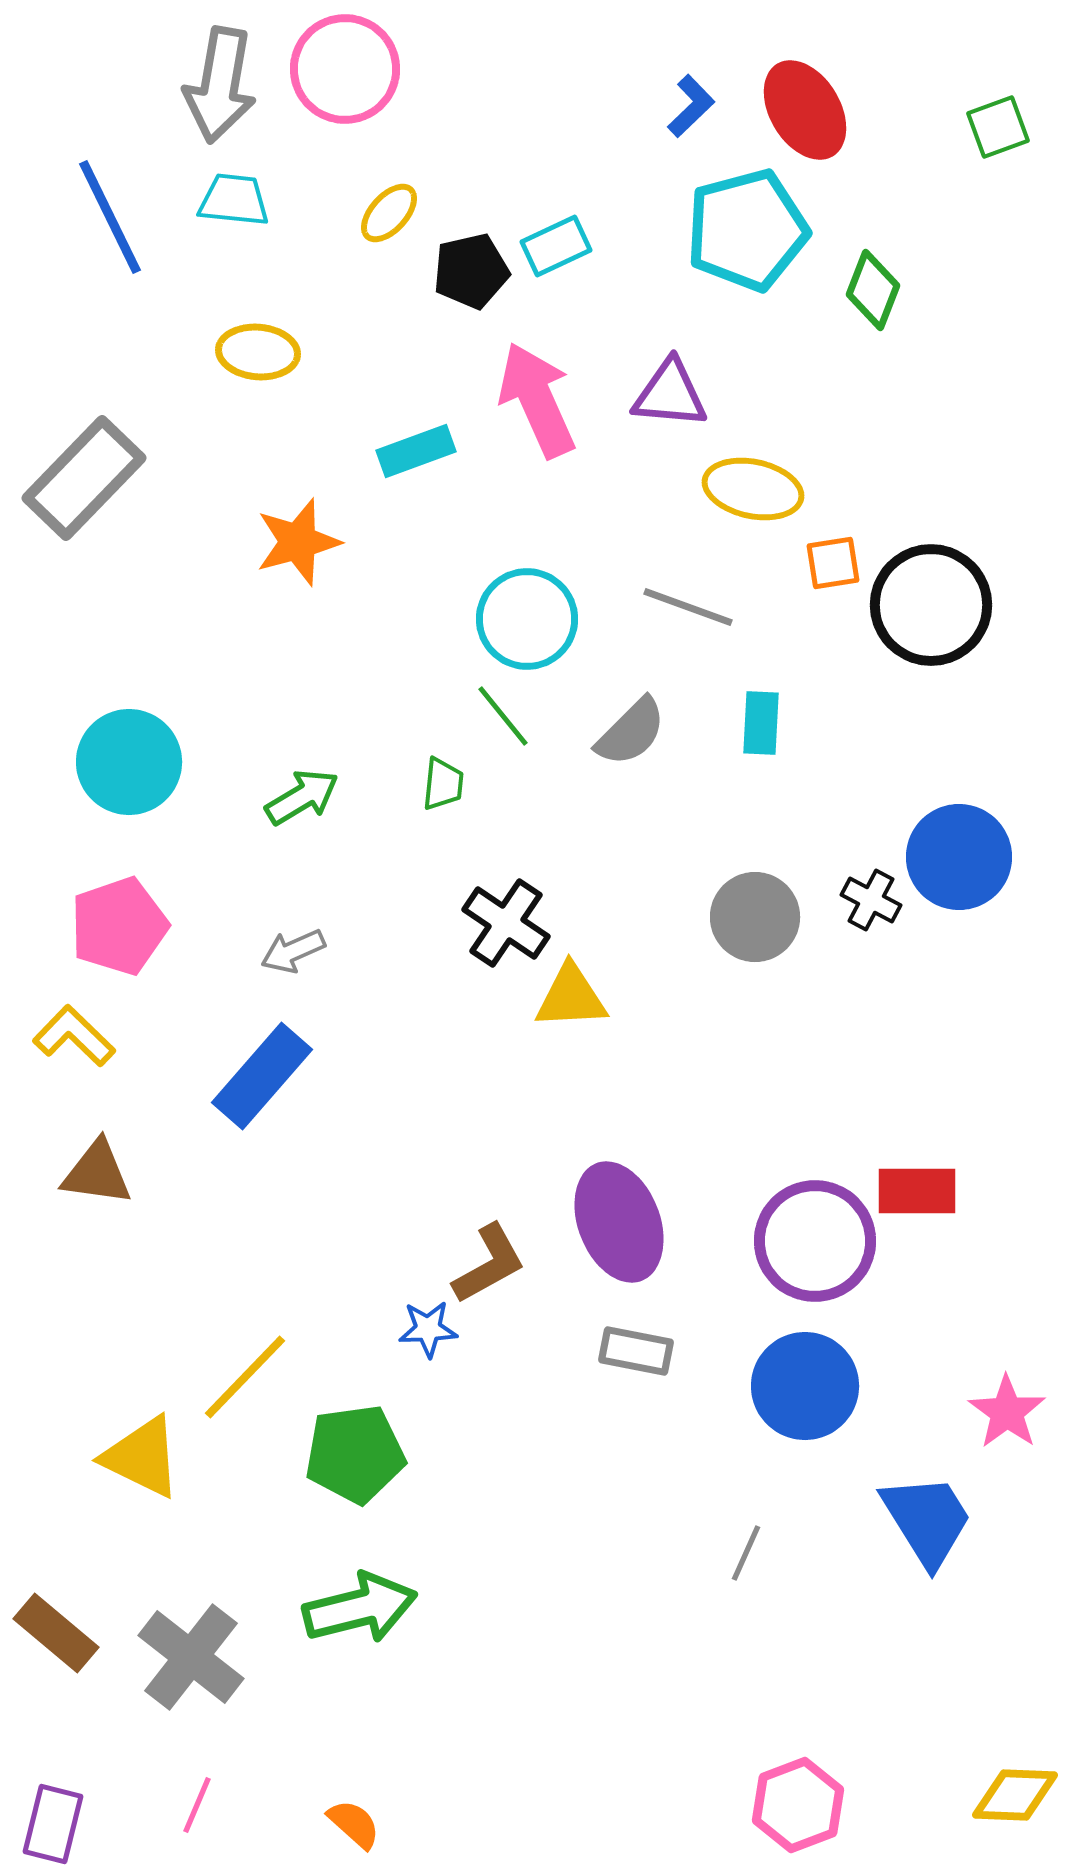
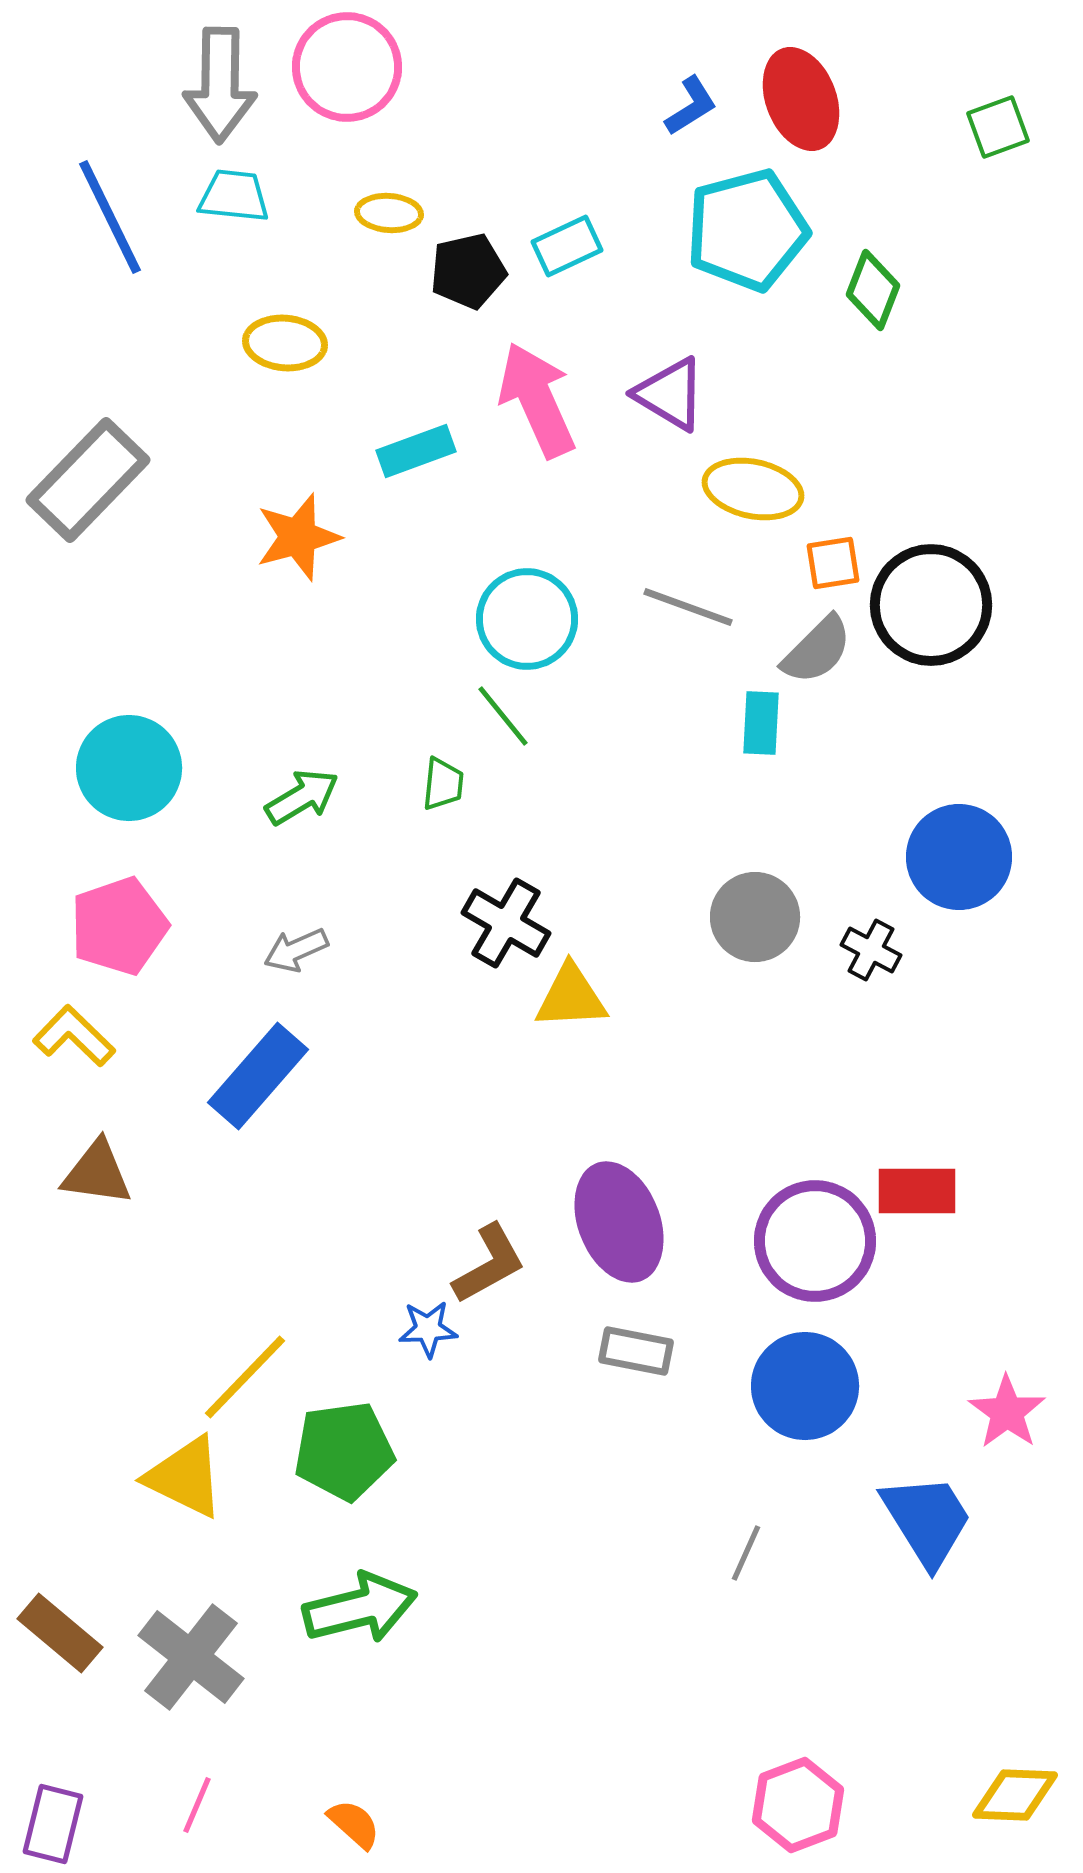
pink circle at (345, 69): moved 2 px right, 2 px up
gray arrow at (220, 85): rotated 9 degrees counterclockwise
blue L-shape at (691, 106): rotated 12 degrees clockwise
red ellipse at (805, 110): moved 4 px left, 11 px up; rotated 10 degrees clockwise
cyan trapezoid at (234, 200): moved 4 px up
yellow ellipse at (389, 213): rotated 52 degrees clockwise
cyan rectangle at (556, 246): moved 11 px right
black pentagon at (471, 271): moved 3 px left
yellow ellipse at (258, 352): moved 27 px right, 9 px up
purple triangle at (670, 394): rotated 26 degrees clockwise
gray rectangle at (84, 478): moved 4 px right, 2 px down
orange star at (298, 542): moved 5 px up
gray semicircle at (631, 732): moved 186 px right, 82 px up
cyan circle at (129, 762): moved 6 px down
black cross at (871, 900): moved 50 px down
black cross at (506, 923): rotated 4 degrees counterclockwise
gray arrow at (293, 951): moved 3 px right, 1 px up
blue rectangle at (262, 1076): moved 4 px left
green pentagon at (355, 1454): moved 11 px left, 3 px up
yellow triangle at (142, 1457): moved 43 px right, 20 px down
brown rectangle at (56, 1633): moved 4 px right
